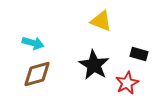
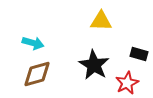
yellow triangle: rotated 20 degrees counterclockwise
